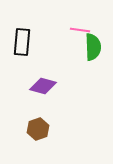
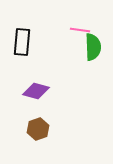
purple diamond: moved 7 px left, 5 px down
